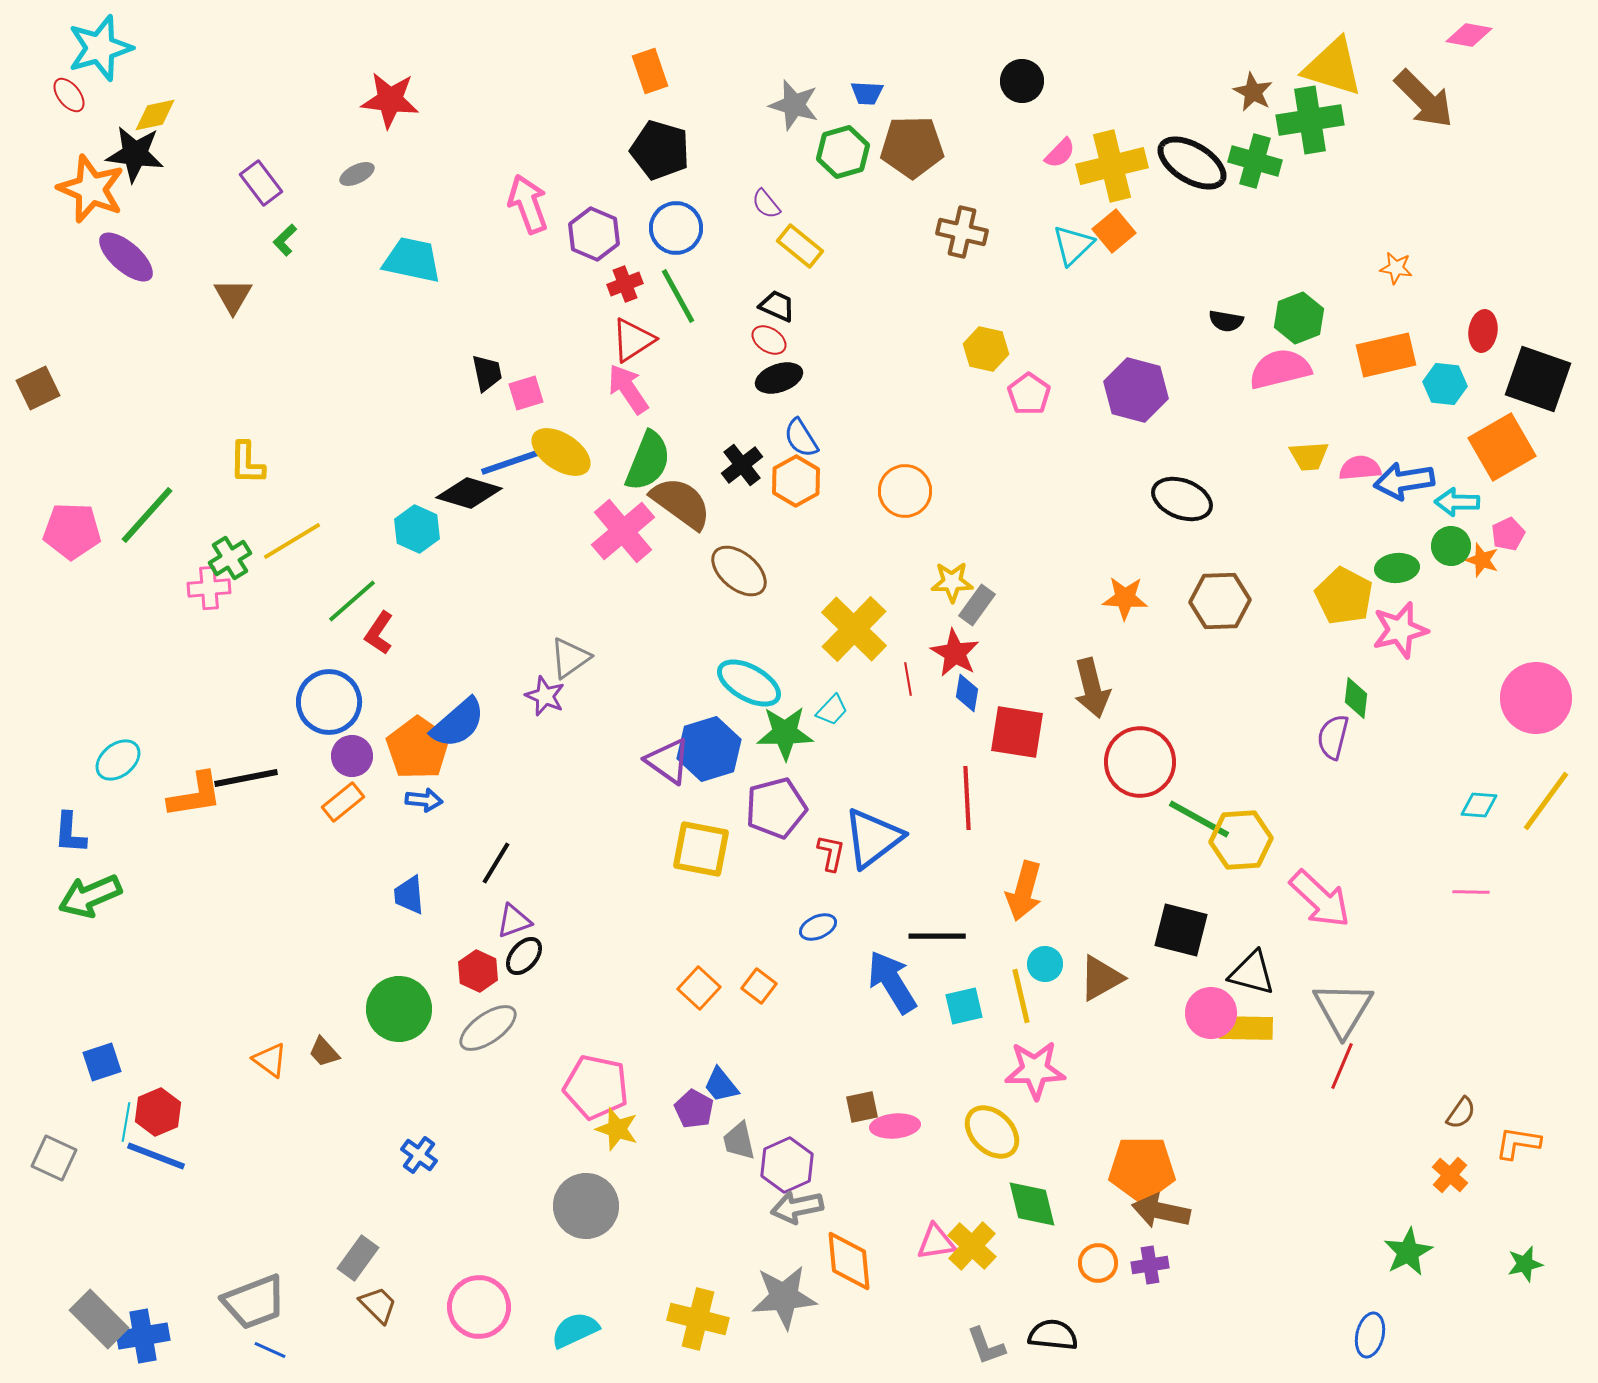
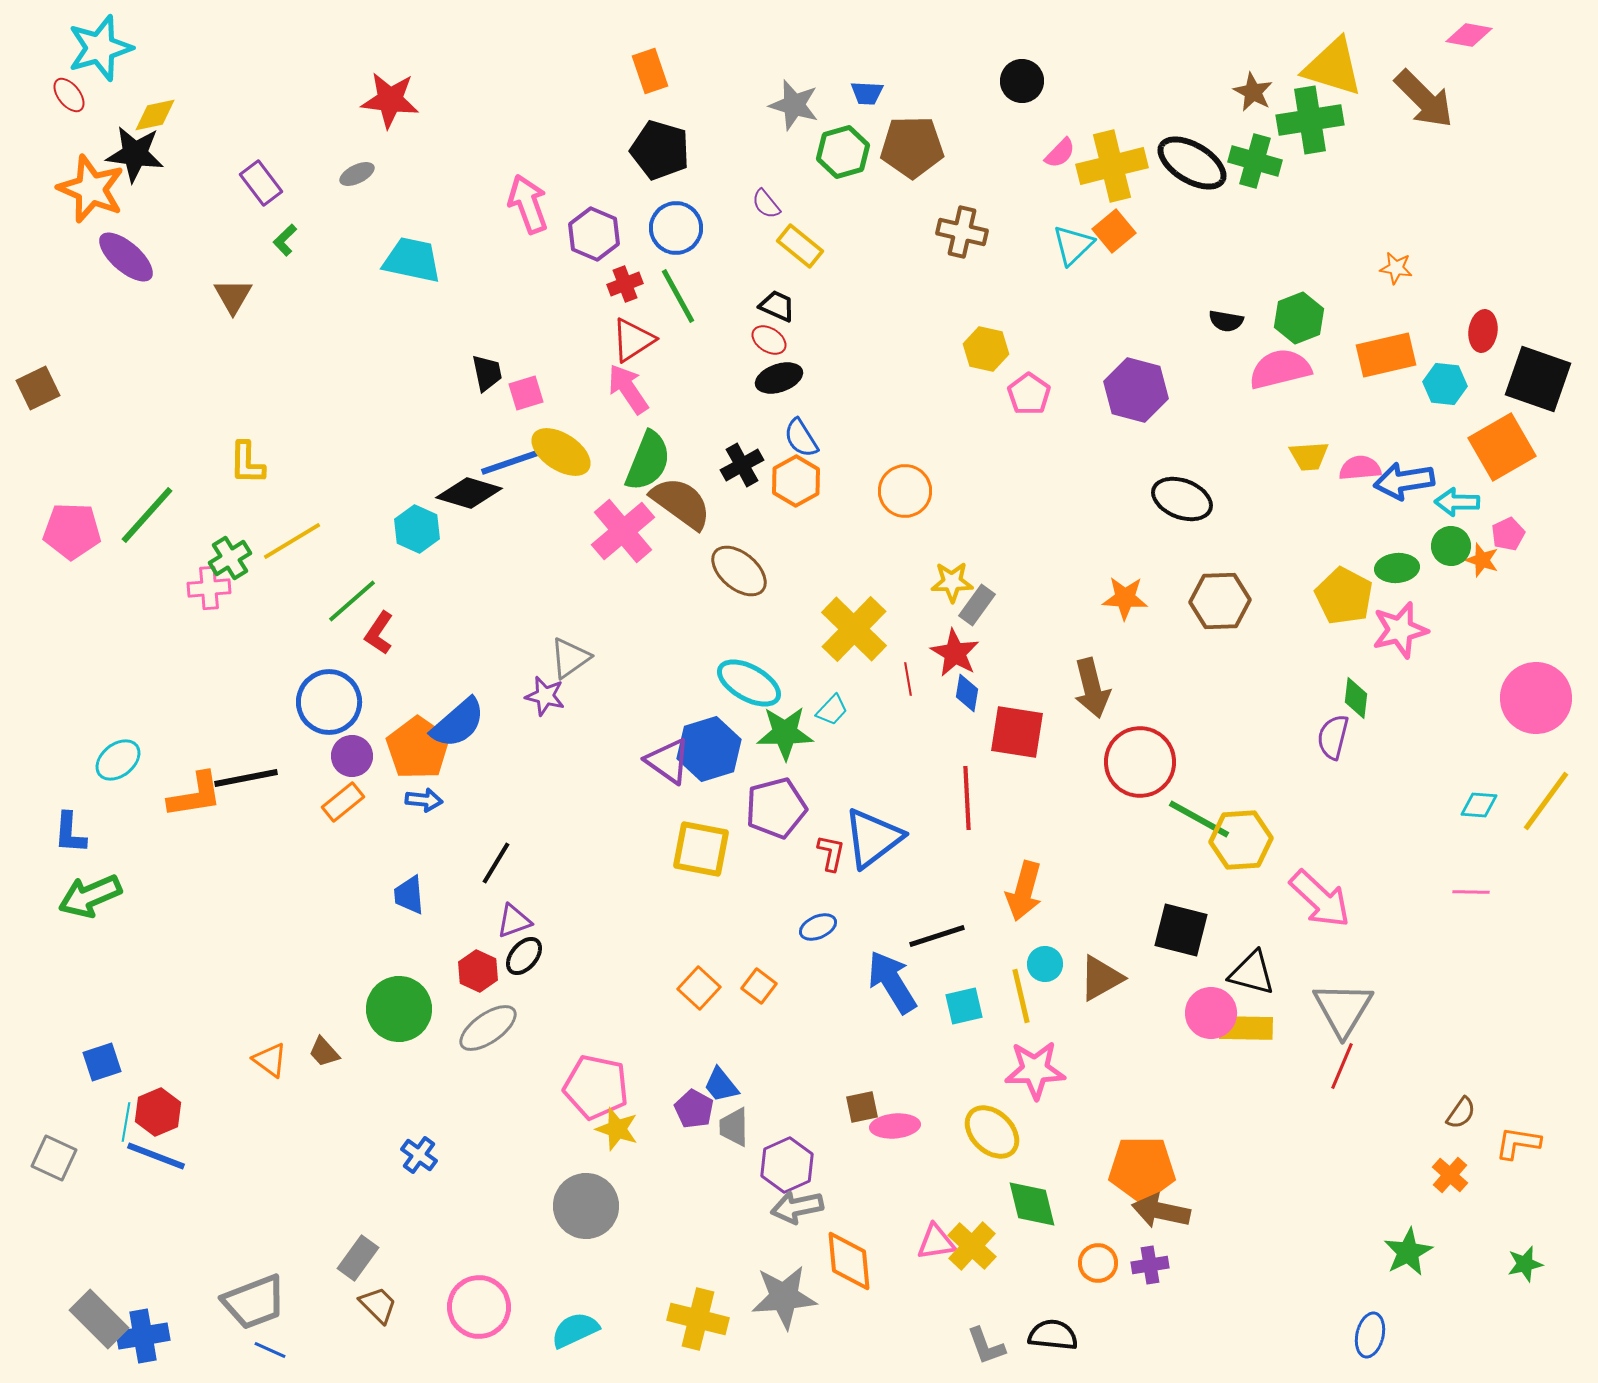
black cross at (742, 465): rotated 9 degrees clockwise
purple star at (545, 696): rotated 9 degrees counterclockwise
black line at (937, 936): rotated 18 degrees counterclockwise
gray trapezoid at (739, 1141): moved 5 px left, 14 px up; rotated 12 degrees clockwise
